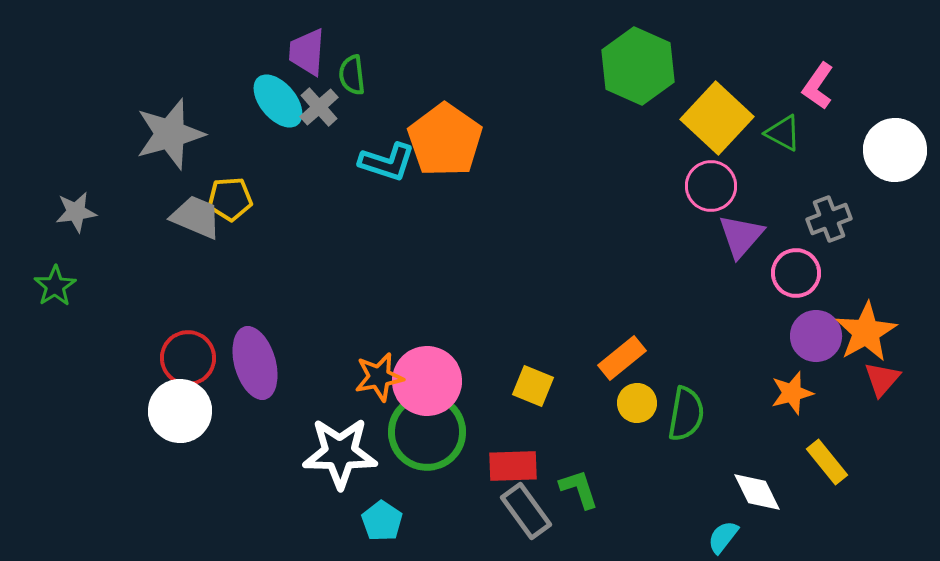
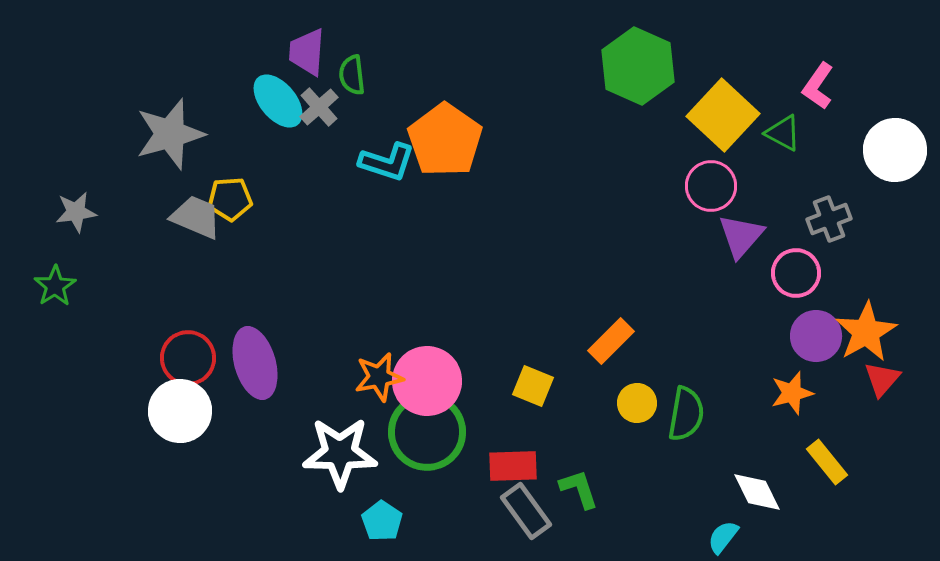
yellow square at (717, 118): moved 6 px right, 3 px up
orange rectangle at (622, 358): moved 11 px left, 17 px up; rotated 6 degrees counterclockwise
